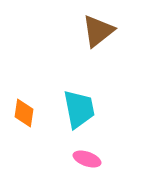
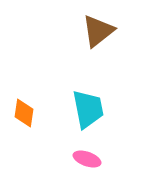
cyan trapezoid: moved 9 px right
